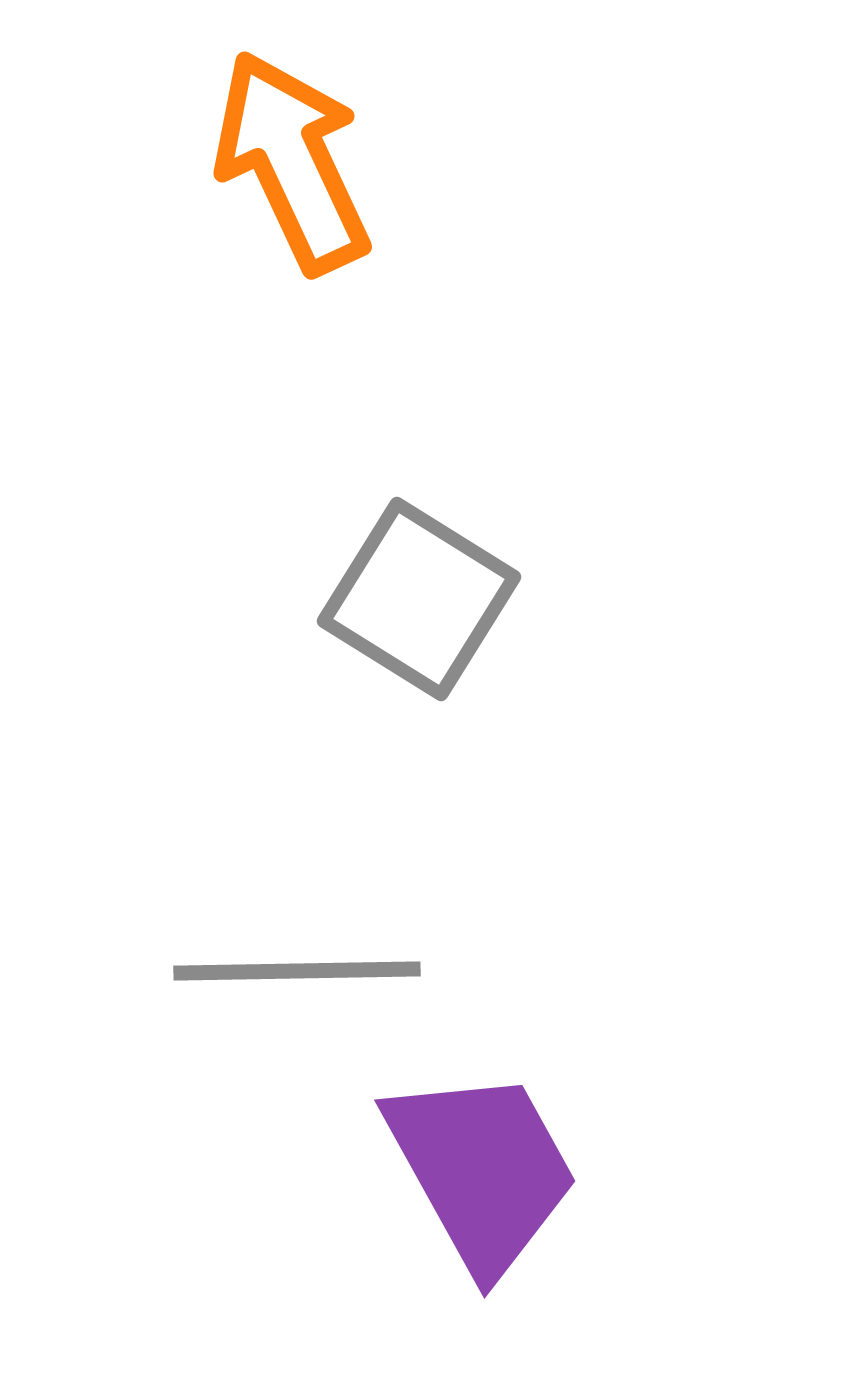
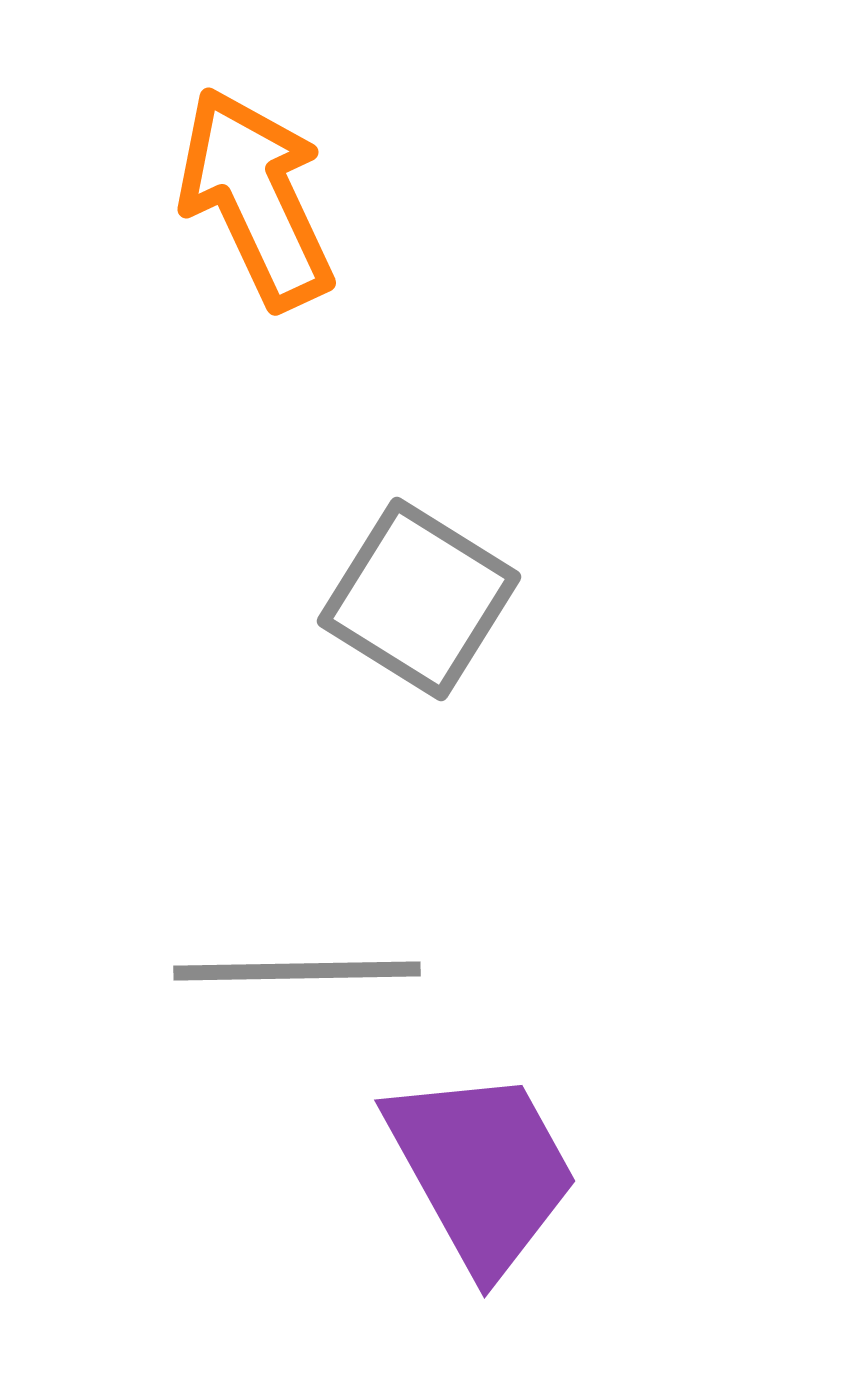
orange arrow: moved 36 px left, 36 px down
